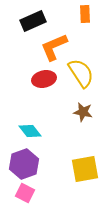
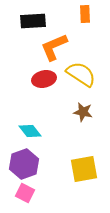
black rectangle: rotated 20 degrees clockwise
yellow semicircle: moved 1 px down; rotated 24 degrees counterclockwise
yellow square: moved 1 px left
